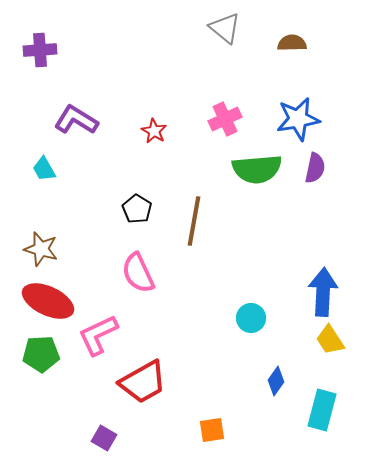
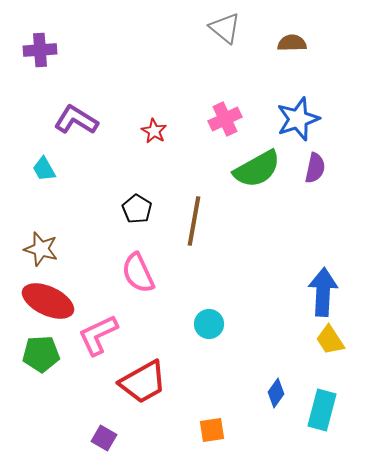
blue star: rotated 9 degrees counterclockwise
green semicircle: rotated 24 degrees counterclockwise
cyan circle: moved 42 px left, 6 px down
blue diamond: moved 12 px down
